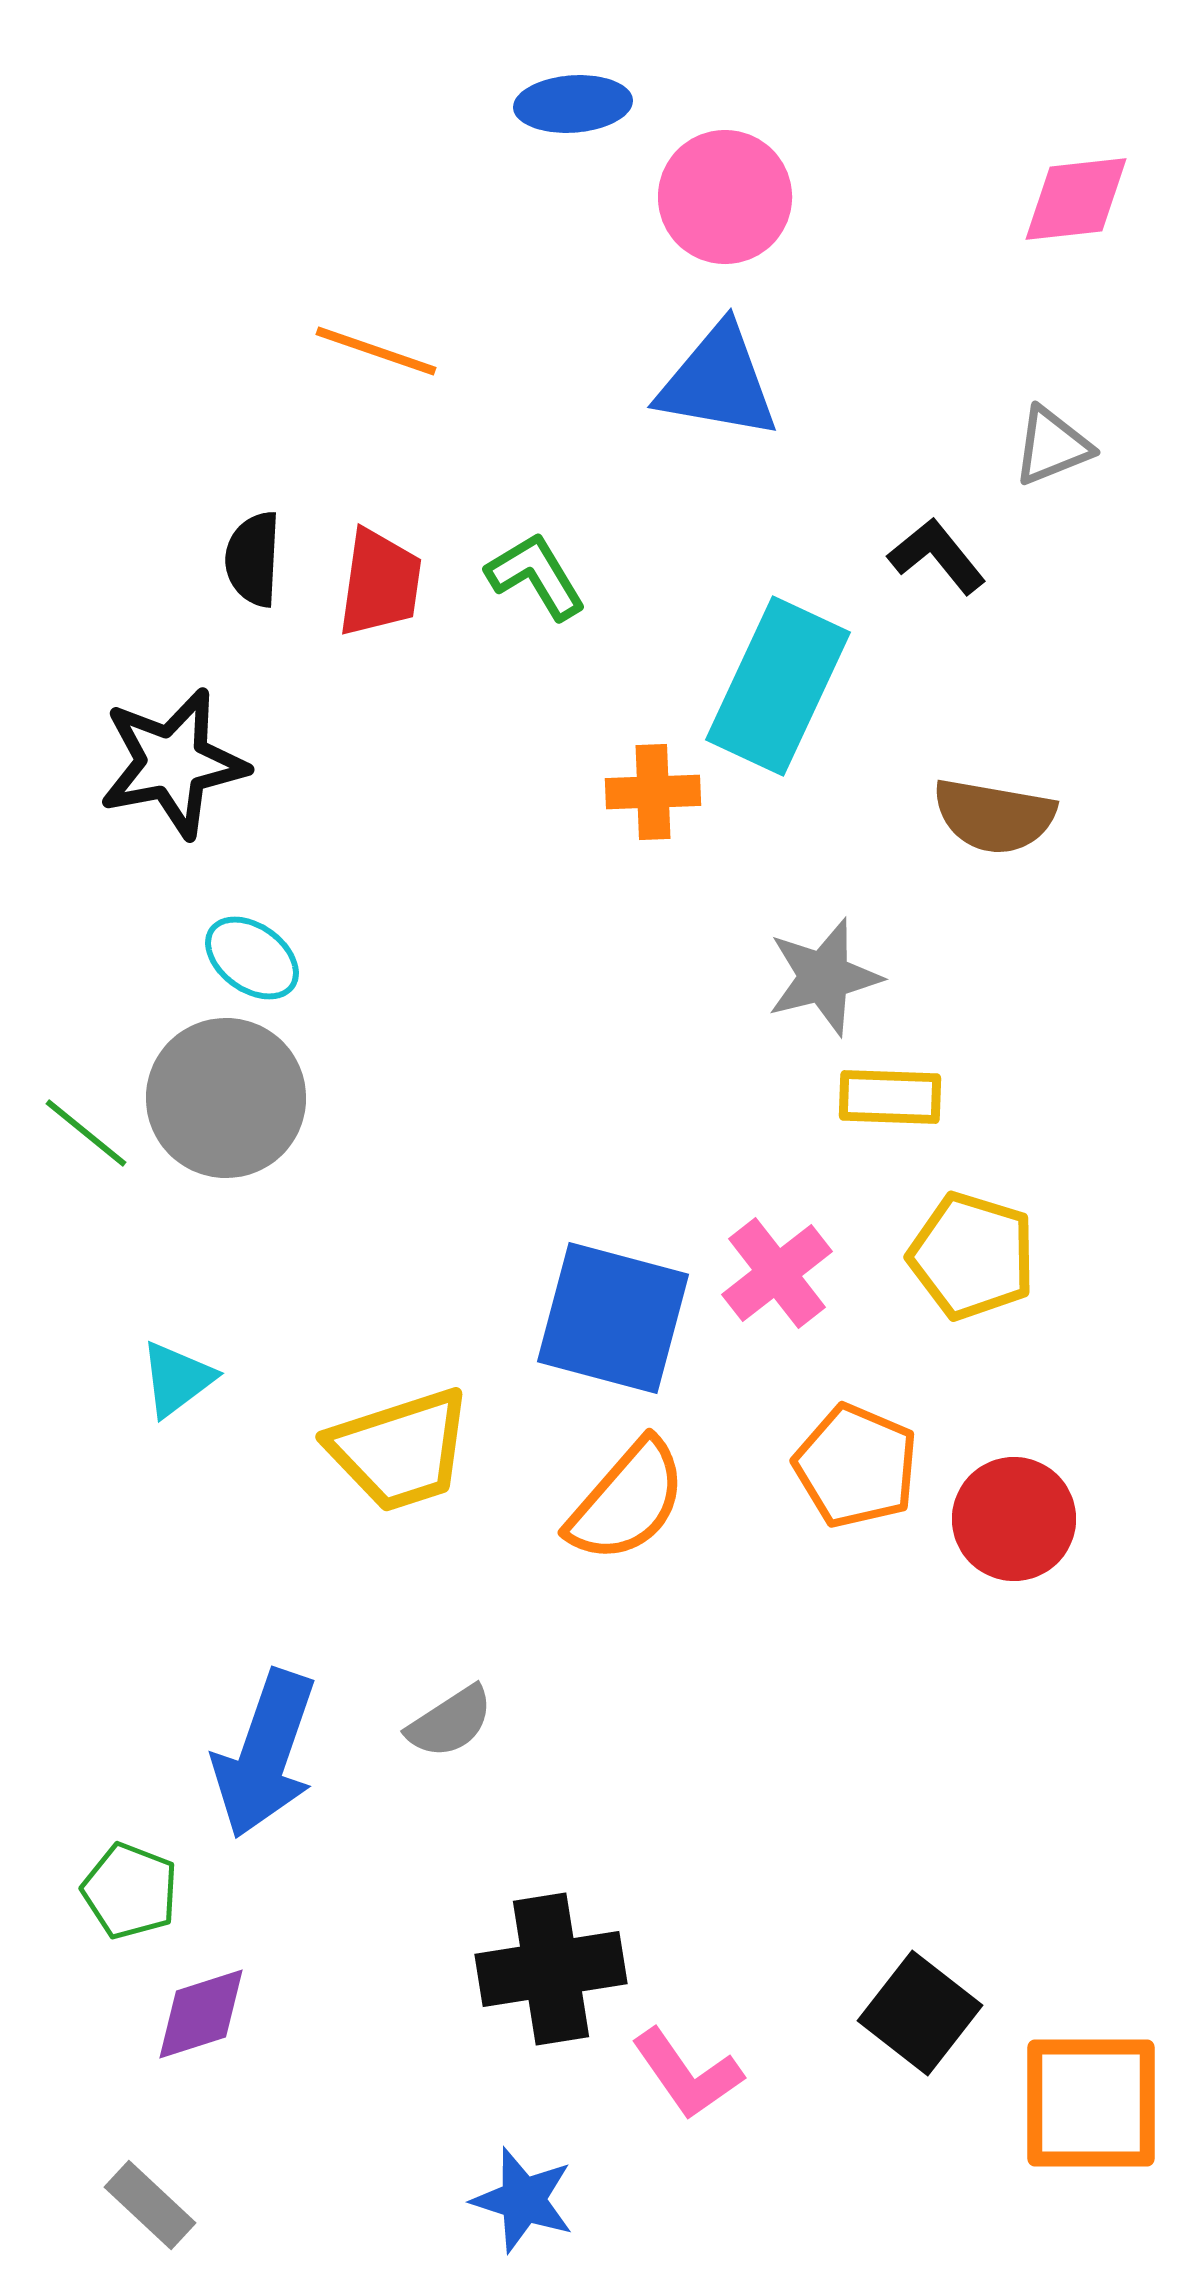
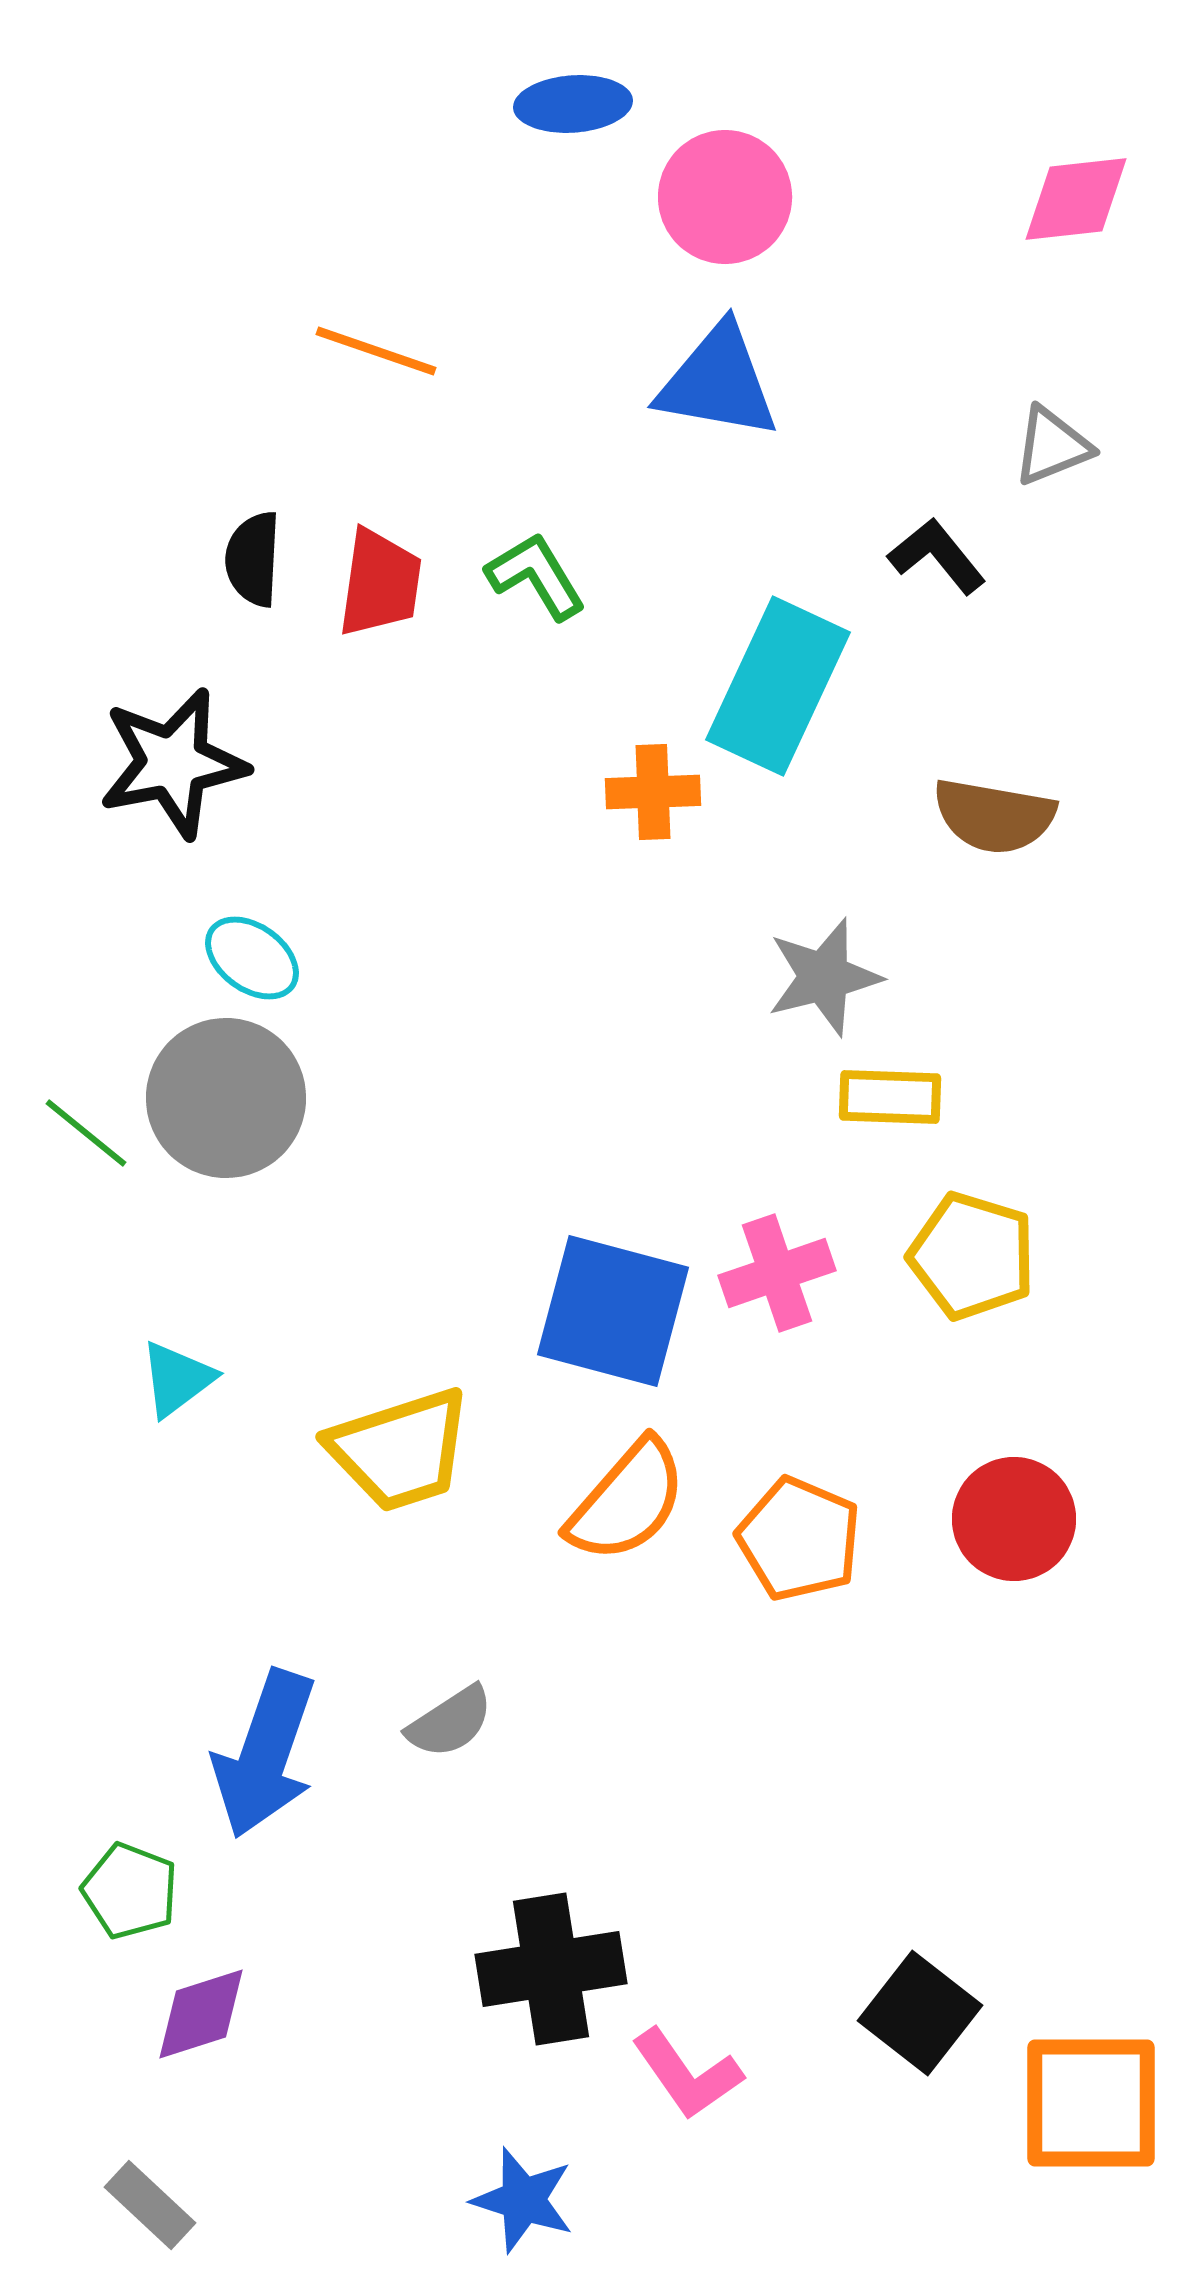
pink cross: rotated 19 degrees clockwise
blue square: moved 7 px up
orange pentagon: moved 57 px left, 73 px down
